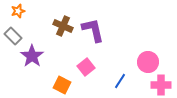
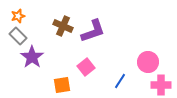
orange star: moved 5 px down
purple L-shape: moved 1 px down; rotated 84 degrees clockwise
gray rectangle: moved 5 px right
purple star: moved 1 px down
orange square: rotated 36 degrees counterclockwise
